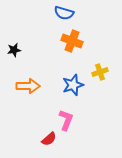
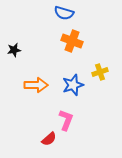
orange arrow: moved 8 px right, 1 px up
